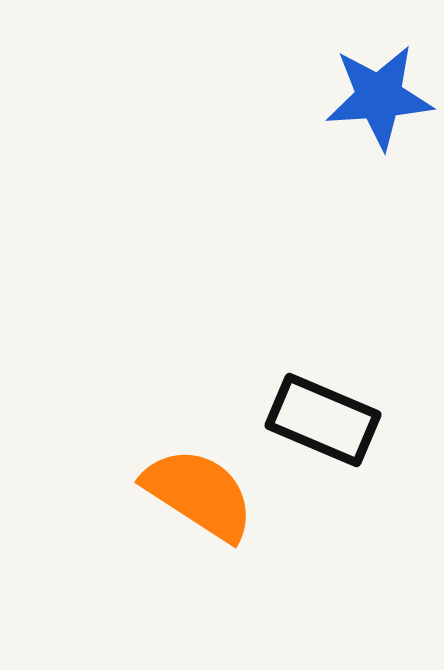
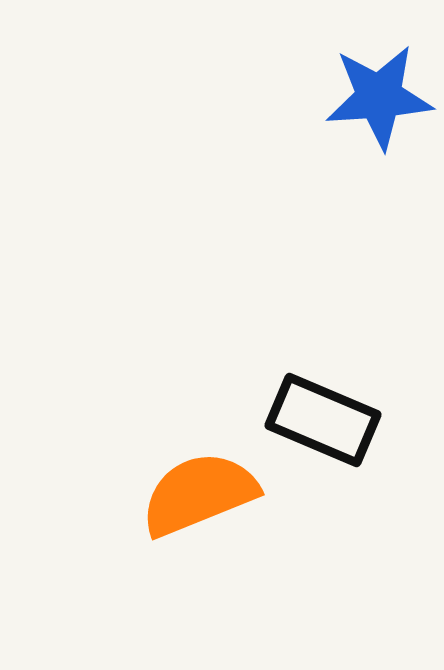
orange semicircle: rotated 55 degrees counterclockwise
